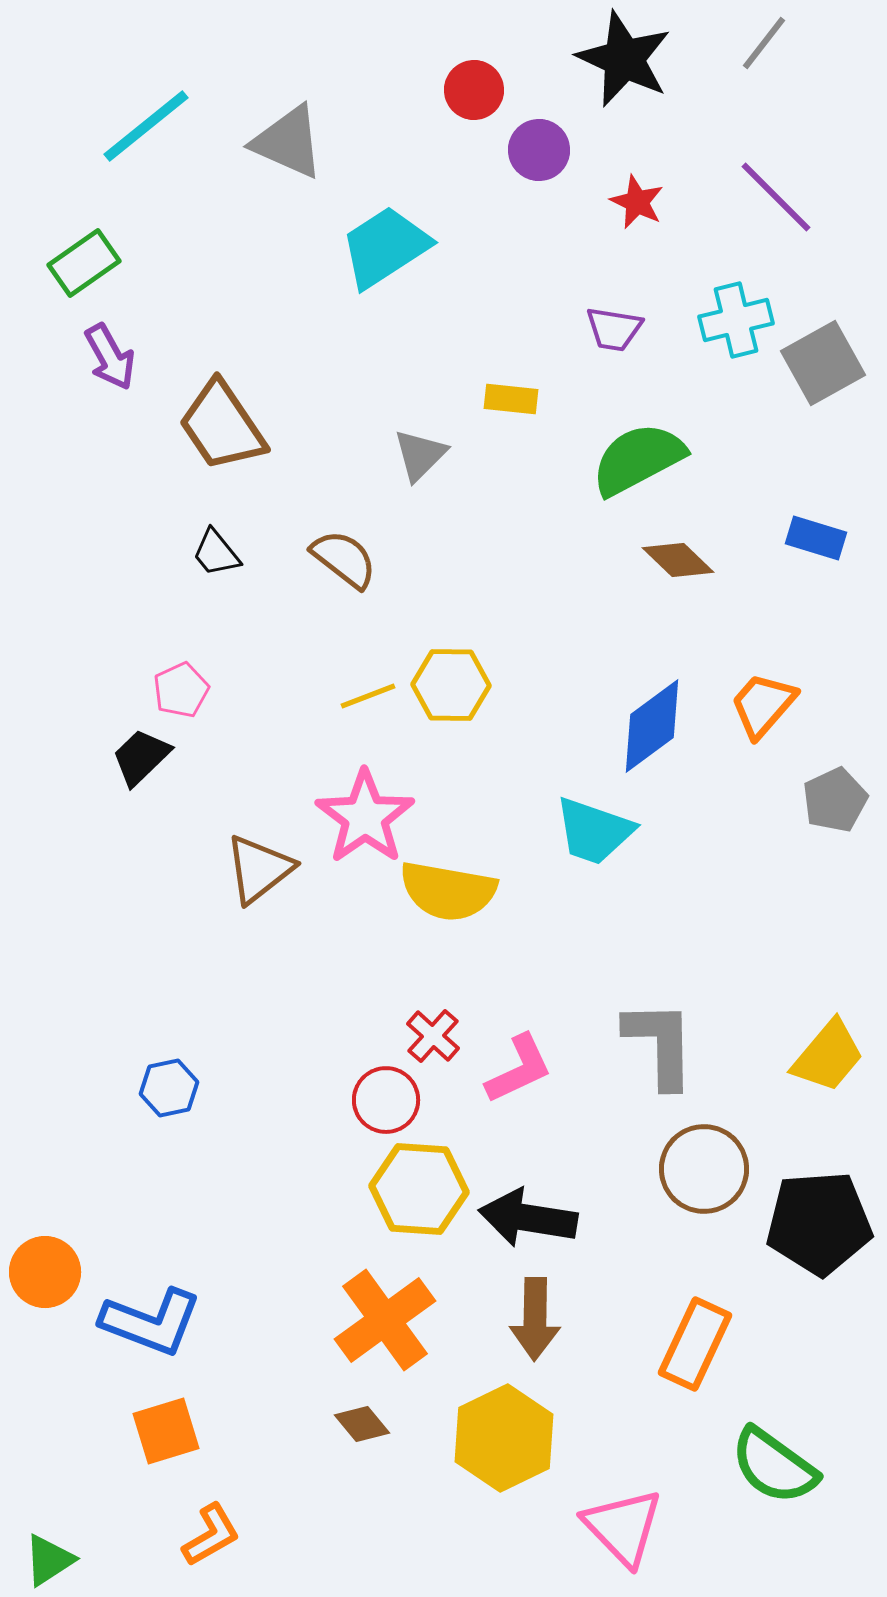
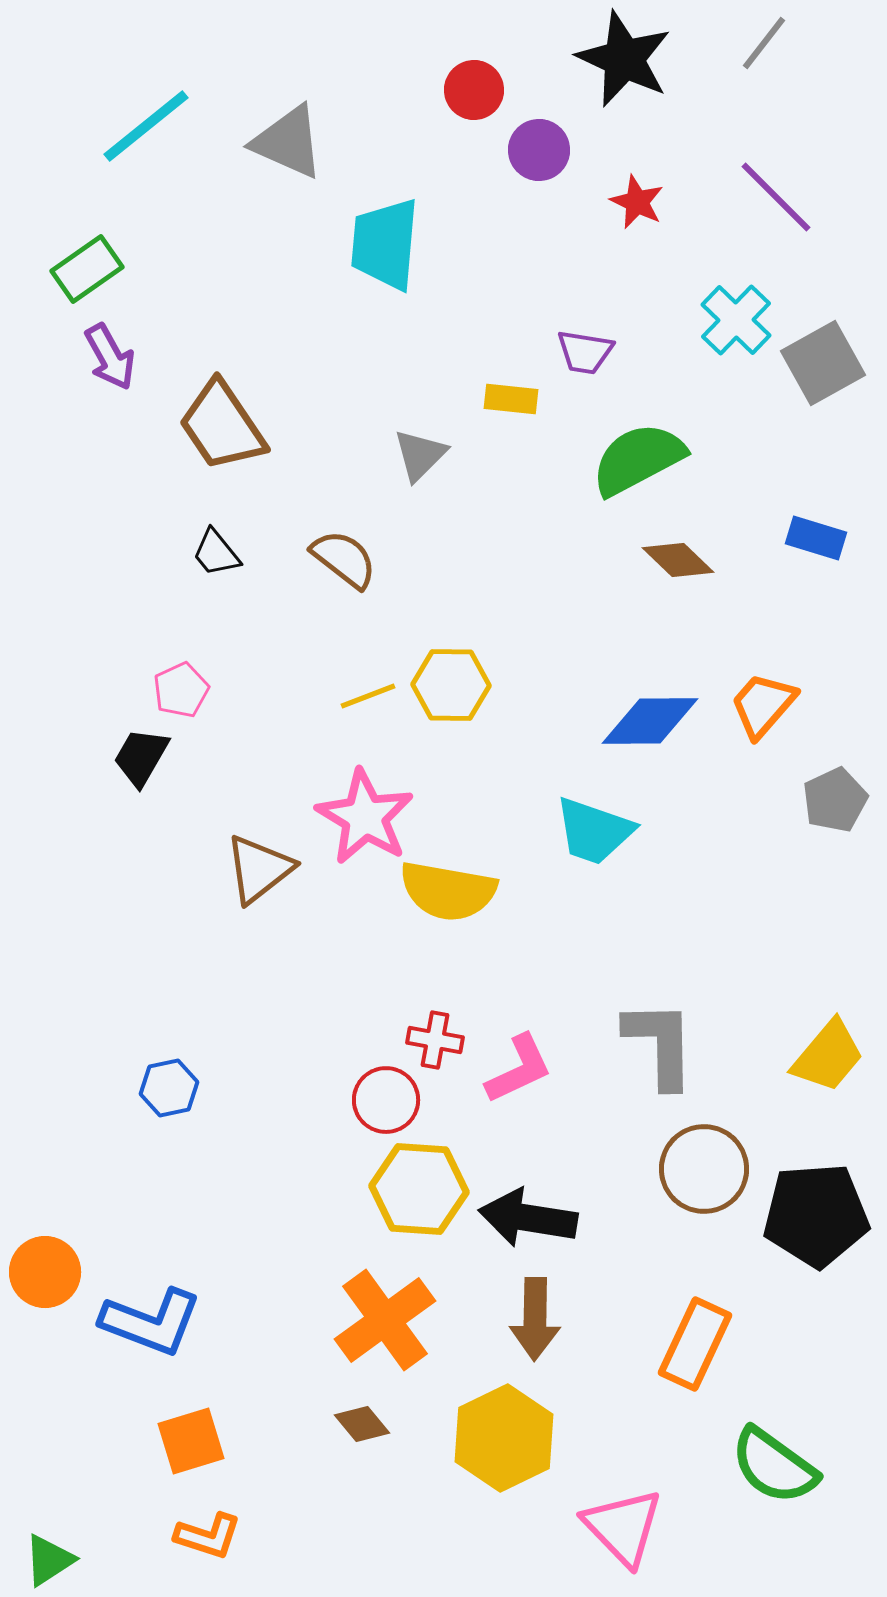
cyan trapezoid at (385, 247): moved 3 px up; rotated 52 degrees counterclockwise
green rectangle at (84, 263): moved 3 px right, 6 px down
cyan cross at (736, 320): rotated 32 degrees counterclockwise
purple trapezoid at (614, 329): moved 29 px left, 23 px down
blue diamond at (652, 726): moved 2 px left, 5 px up; rotated 36 degrees clockwise
black trapezoid at (141, 757): rotated 16 degrees counterclockwise
pink star at (365, 817): rotated 6 degrees counterclockwise
red cross at (433, 1036): moved 2 px right, 4 px down; rotated 32 degrees counterclockwise
black pentagon at (819, 1223): moved 3 px left, 8 px up
orange square at (166, 1431): moved 25 px right, 10 px down
orange L-shape at (211, 1535): moved 3 px left, 1 px down; rotated 48 degrees clockwise
